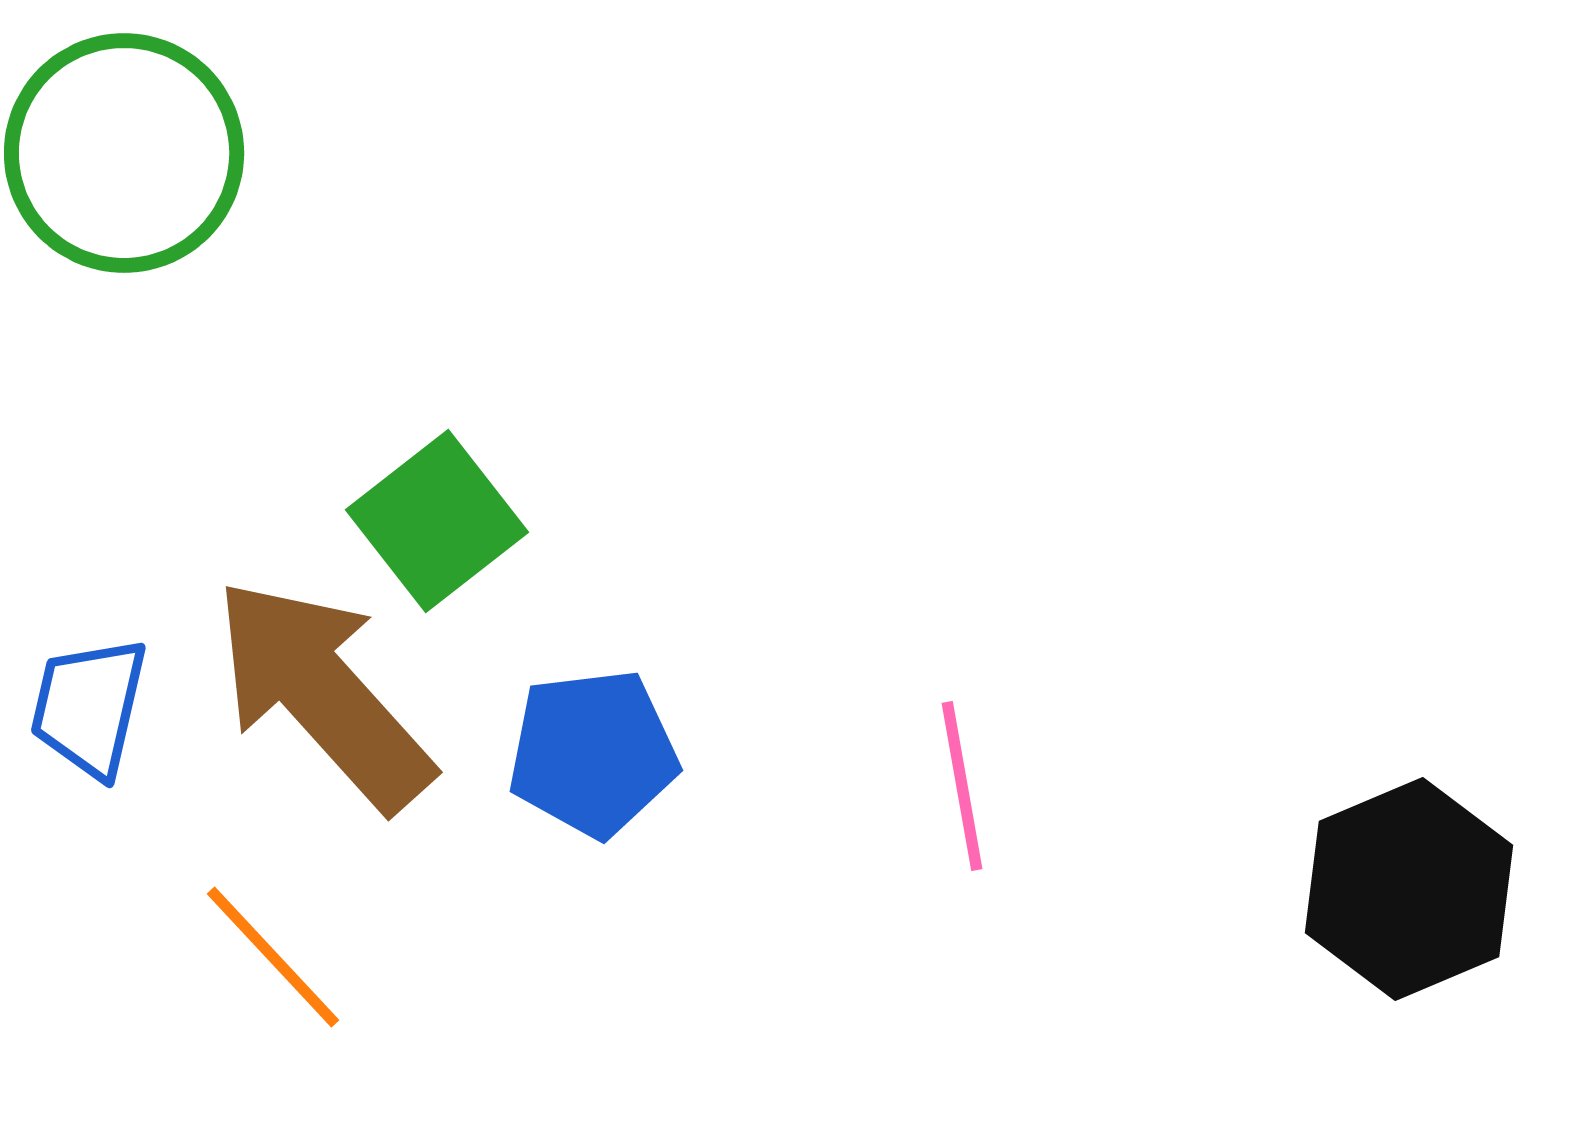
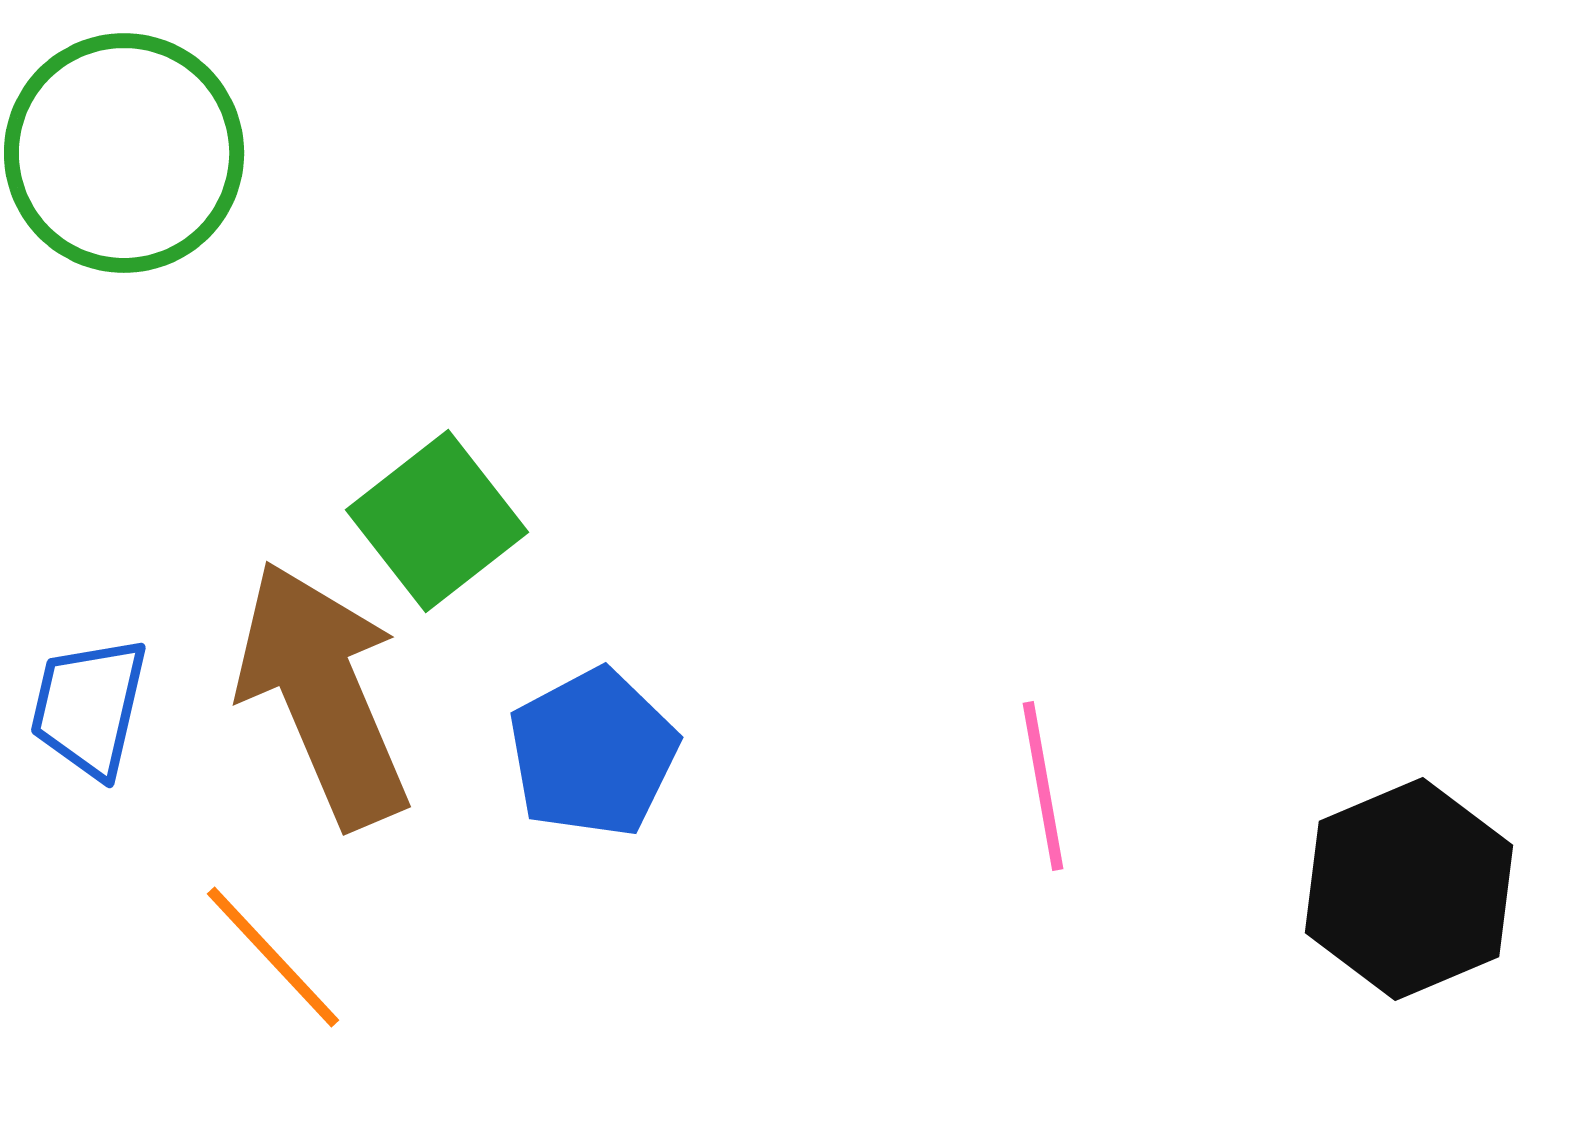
brown arrow: rotated 19 degrees clockwise
blue pentagon: rotated 21 degrees counterclockwise
pink line: moved 81 px right
